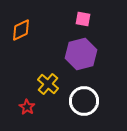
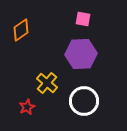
orange diamond: rotated 10 degrees counterclockwise
purple hexagon: rotated 12 degrees clockwise
yellow cross: moved 1 px left, 1 px up
red star: rotated 14 degrees clockwise
